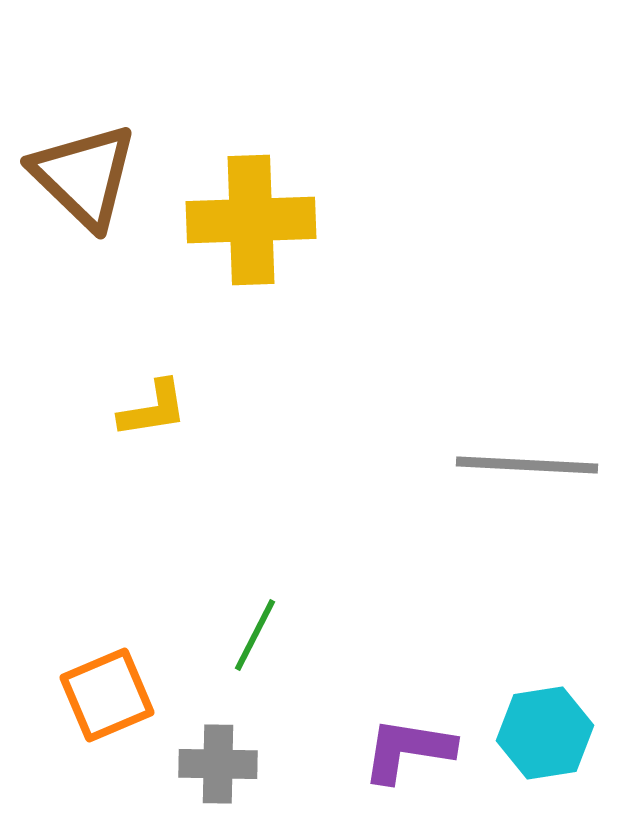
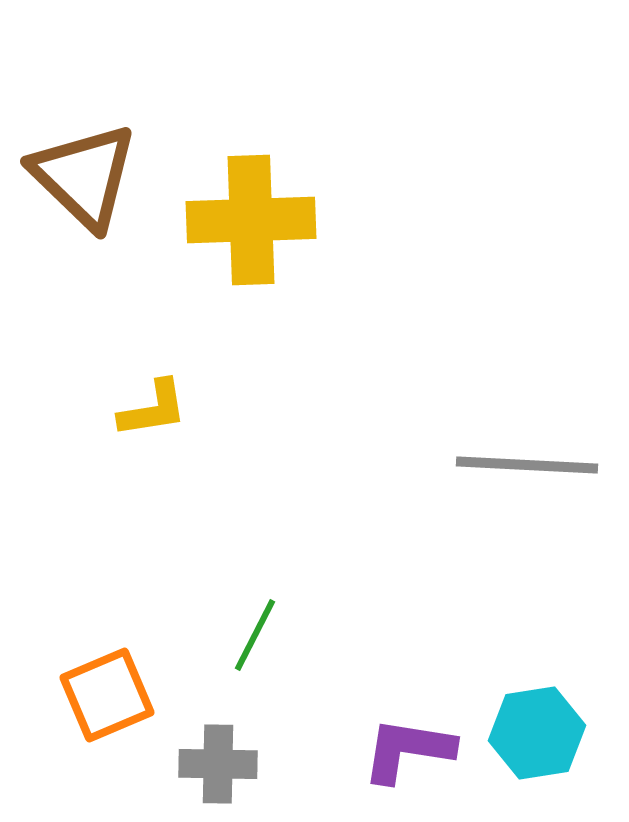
cyan hexagon: moved 8 px left
